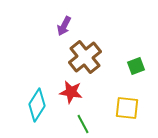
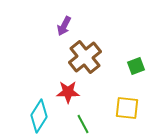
red star: moved 3 px left; rotated 10 degrees counterclockwise
cyan diamond: moved 2 px right, 11 px down
